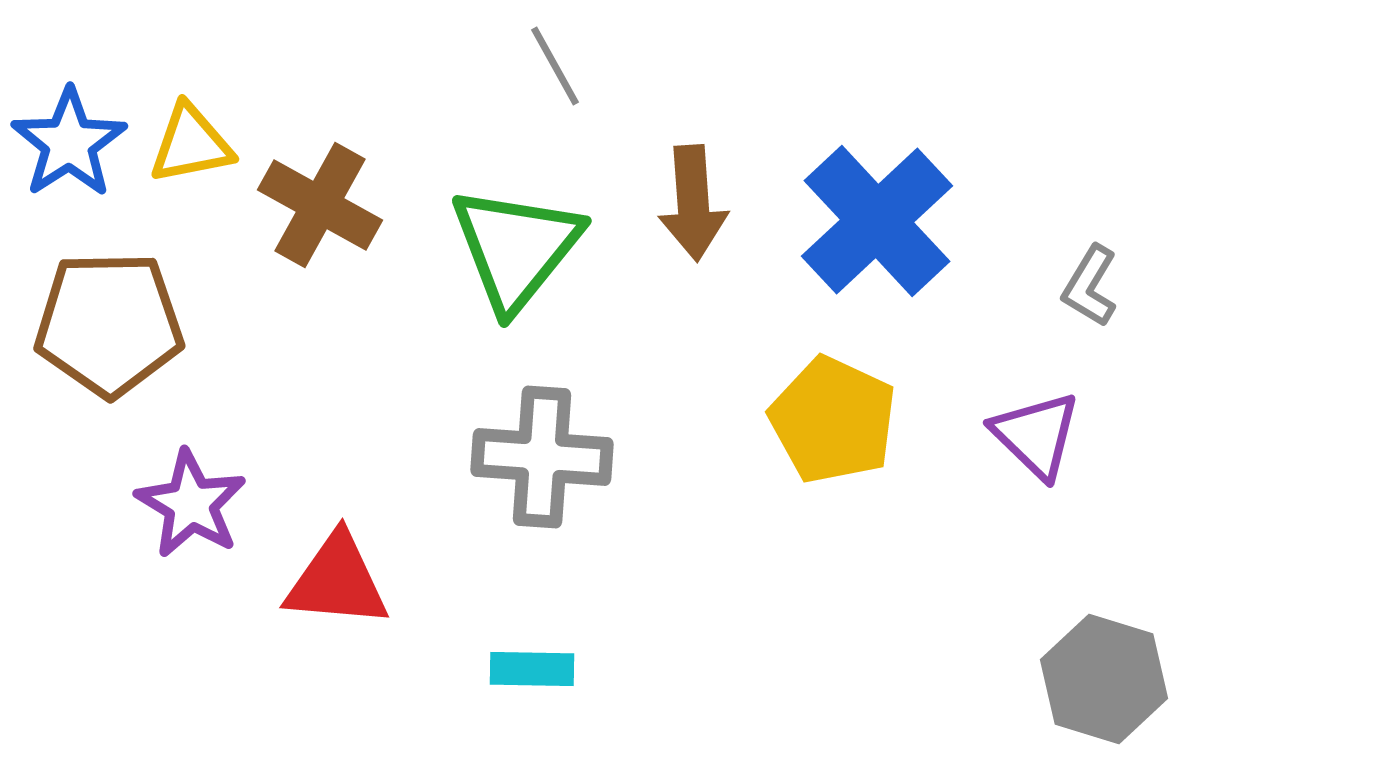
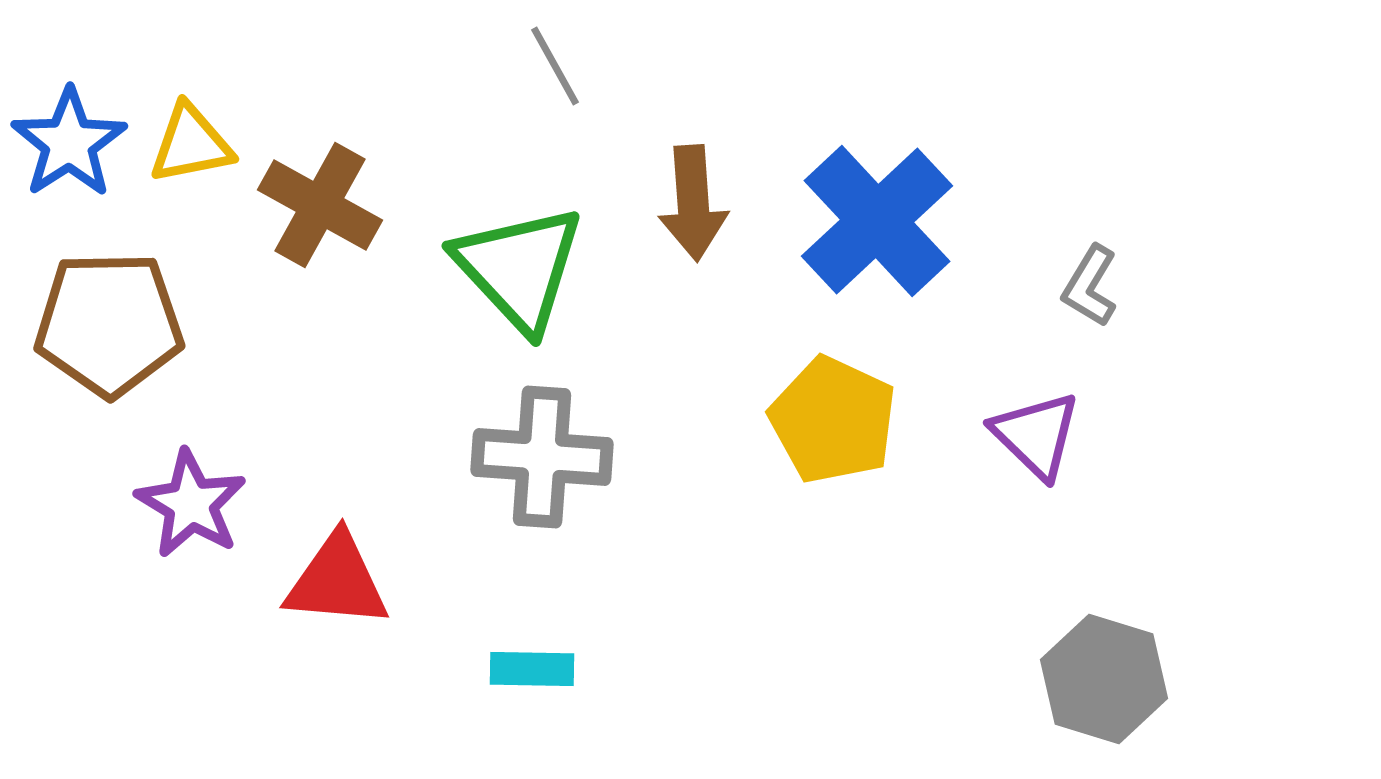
green triangle: moved 3 px right, 20 px down; rotated 22 degrees counterclockwise
